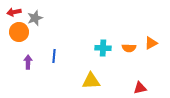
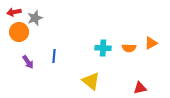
purple arrow: rotated 144 degrees clockwise
yellow triangle: rotated 42 degrees clockwise
